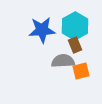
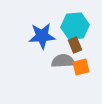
cyan hexagon: rotated 24 degrees clockwise
blue star: moved 6 px down
orange square: moved 4 px up
